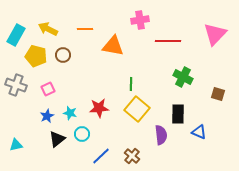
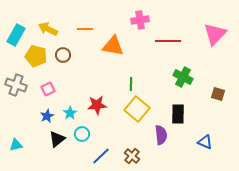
red star: moved 2 px left, 3 px up
cyan star: rotated 24 degrees clockwise
blue triangle: moved 6 px right, 10 px down
